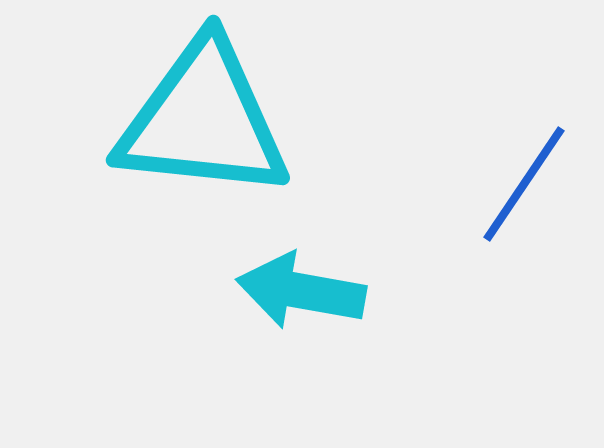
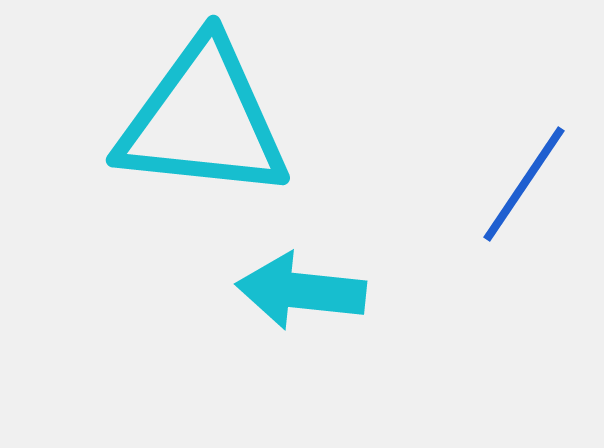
cyan arrow: rotated 4 degrees counterclockwise
